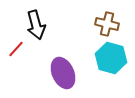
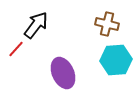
black arrow: rotated 128 degrees counterclockwise
cyan hexagon: moved 5 px right, 2 px down; rotated 20 degrees counterclockwise
